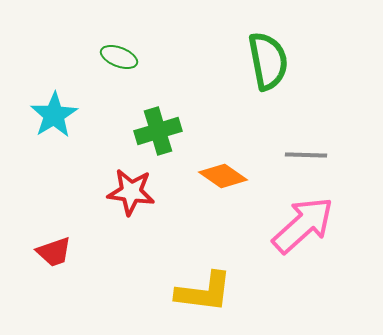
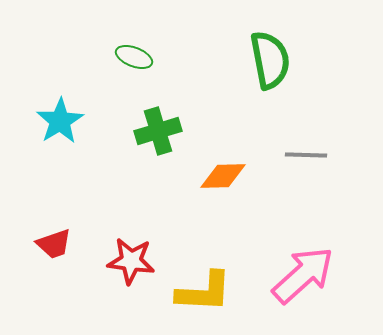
green ellipse: moved 15 px right
green semicircle: moved 2 px right, 1 px up
cyan star: moved 6 px right, 6 px down
orange diamond: rotated 36 degrees counterclockwise
red star: moved 69 px down
pink arrow: moved 50 px down
red trapezoid: moved 8 px up
yellow L-shape: rotated 4 degrees counterclockwise
